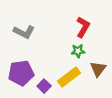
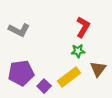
gray L-shape: moved 5 px left, 2 px up
